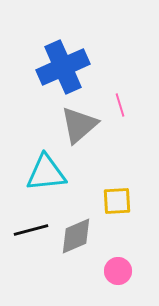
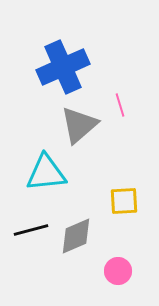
yellow square: moved 7 px right
